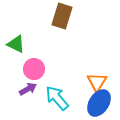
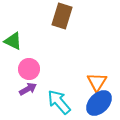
green triangle: moved 3 px left, 3 px up
pink circle: moved 5 px left
cyan arrow: moved 2 px right, 4 px down
blue ellipse: rotated 12 degrees clockwise
